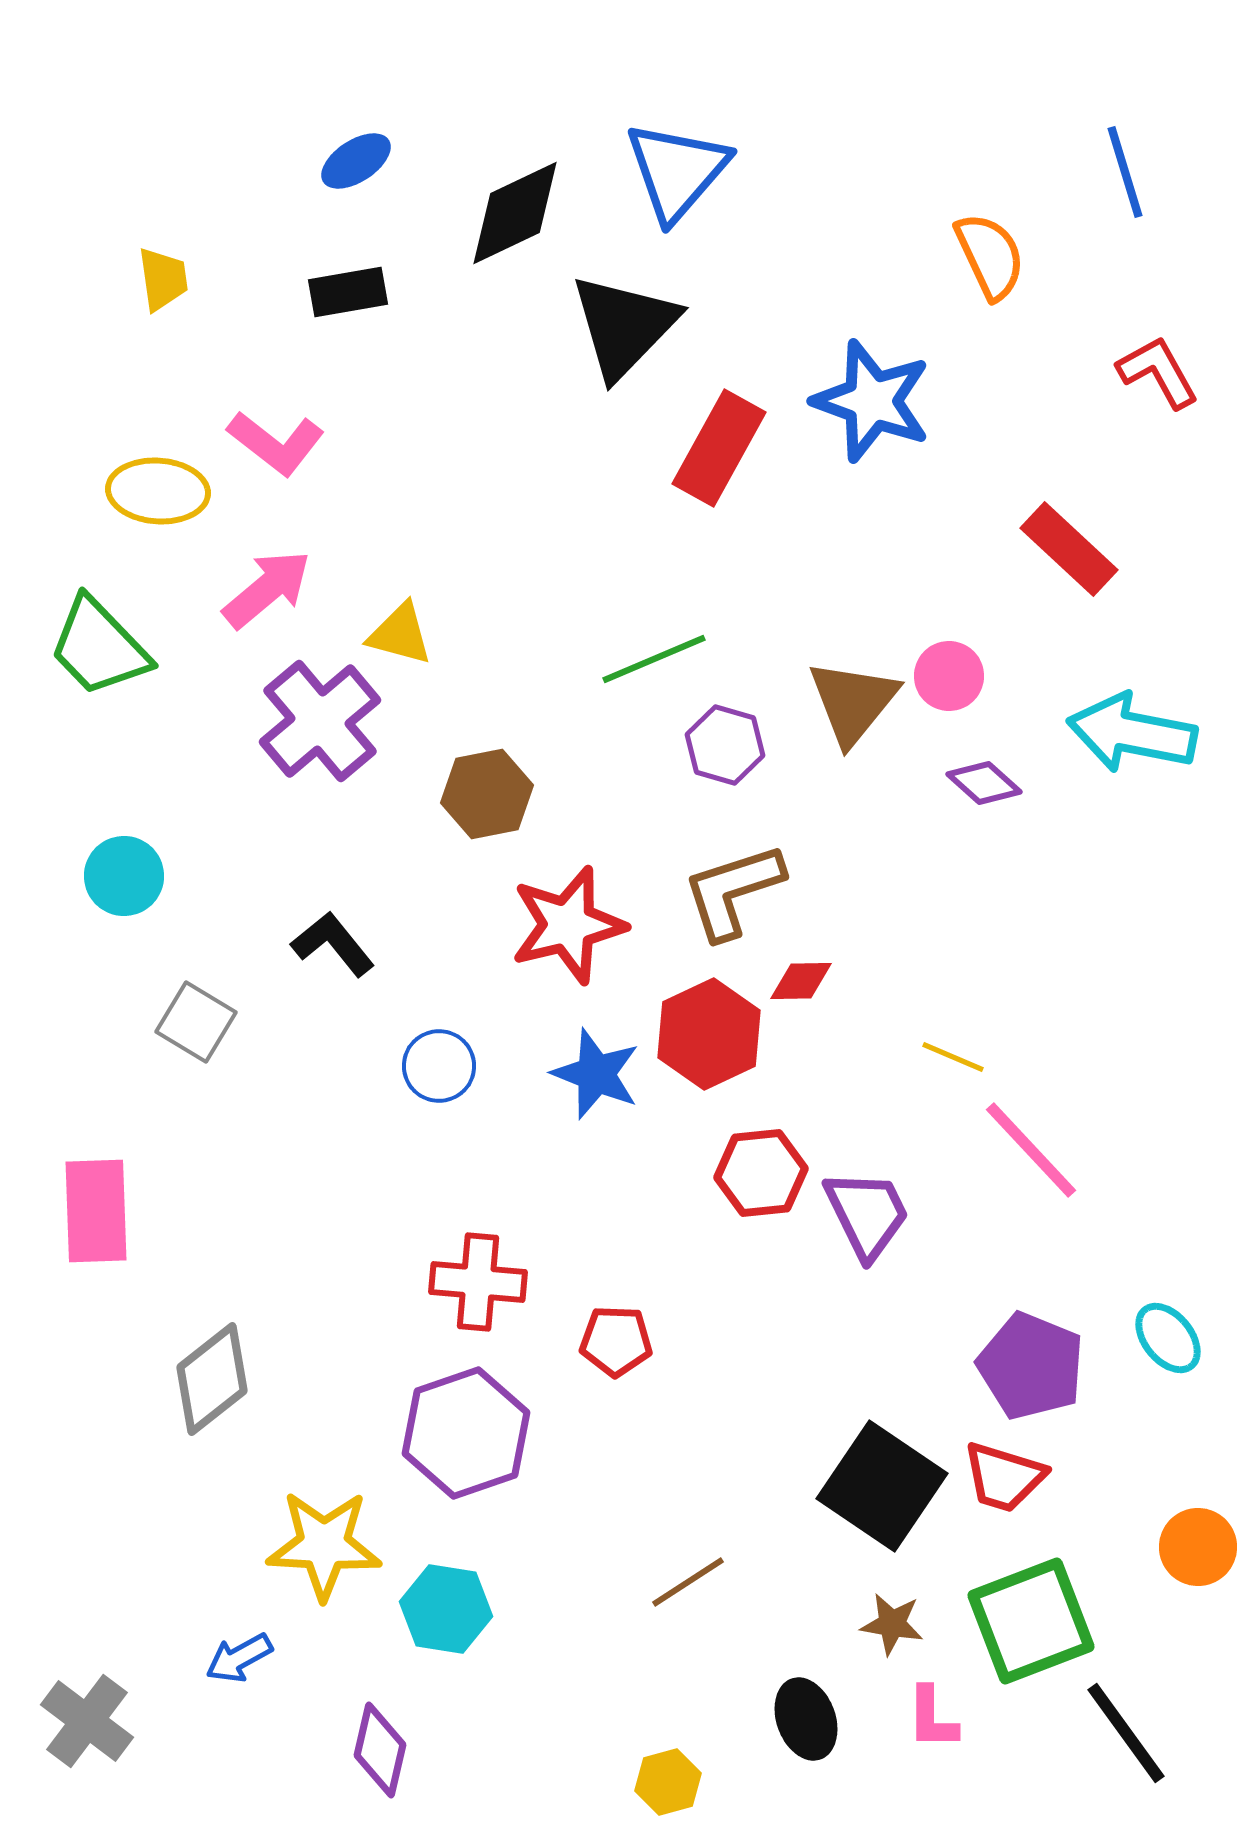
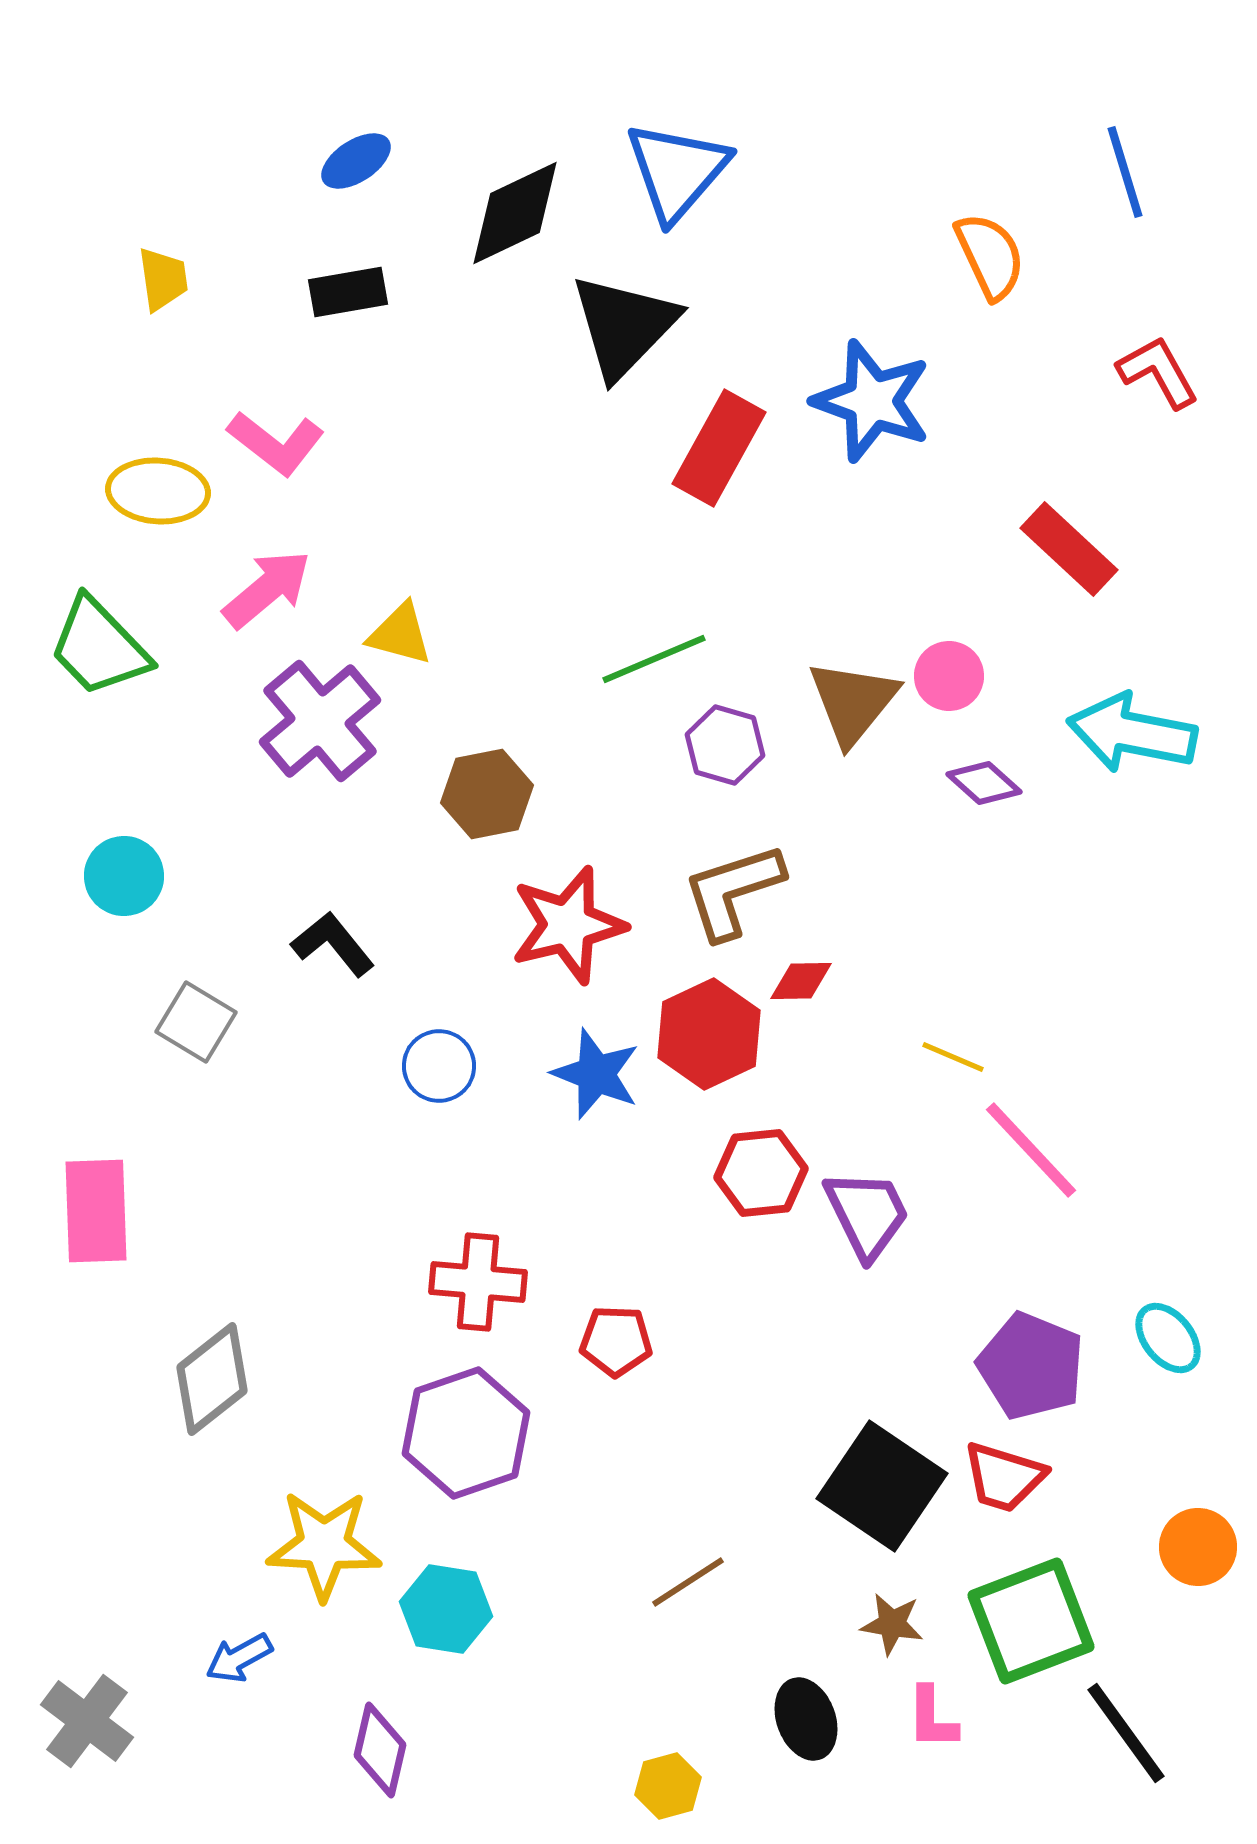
yellow hexagon at (668, 1782): moved 4 px down
